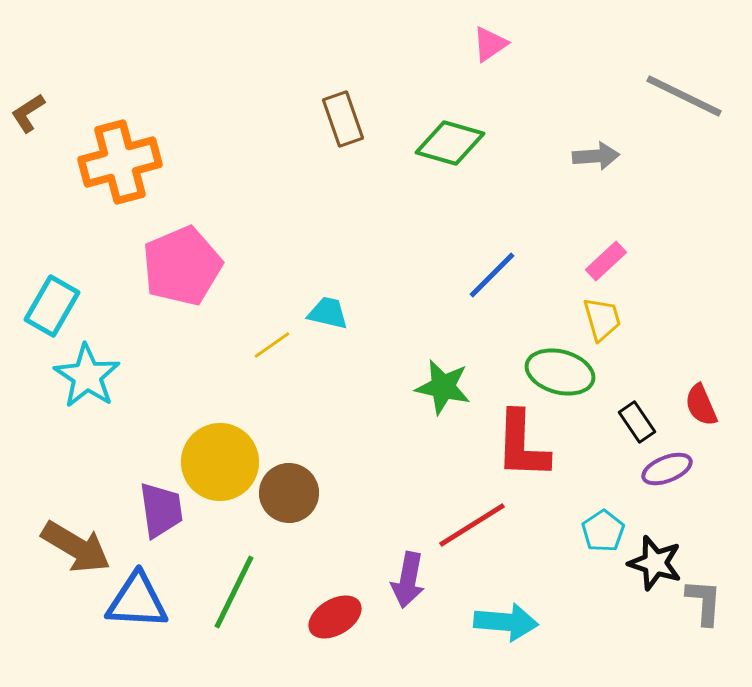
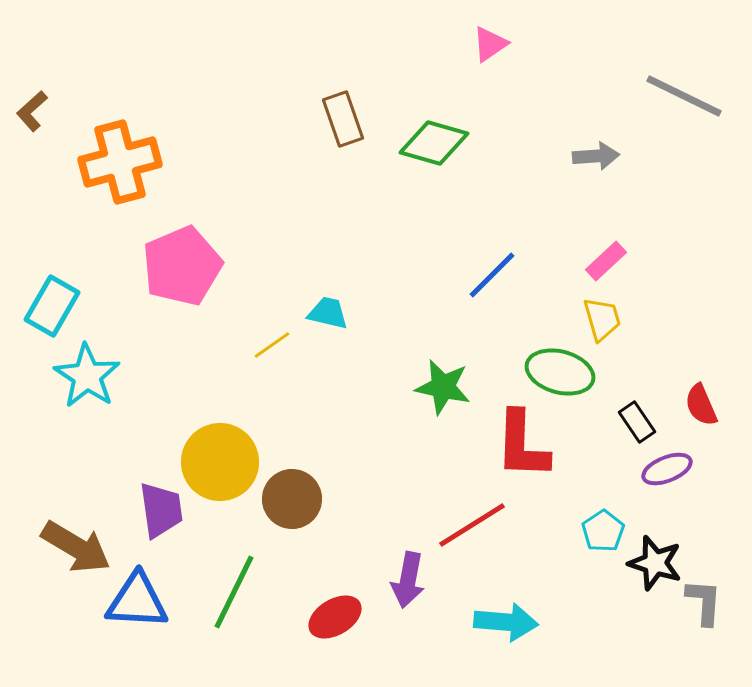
brown L-shape: moved 4 px right, 2 px up; rotated 9 degrees counterclockwise
green diamond: moved 16 px left
brown circle: moved 3 px right, 6 px down
